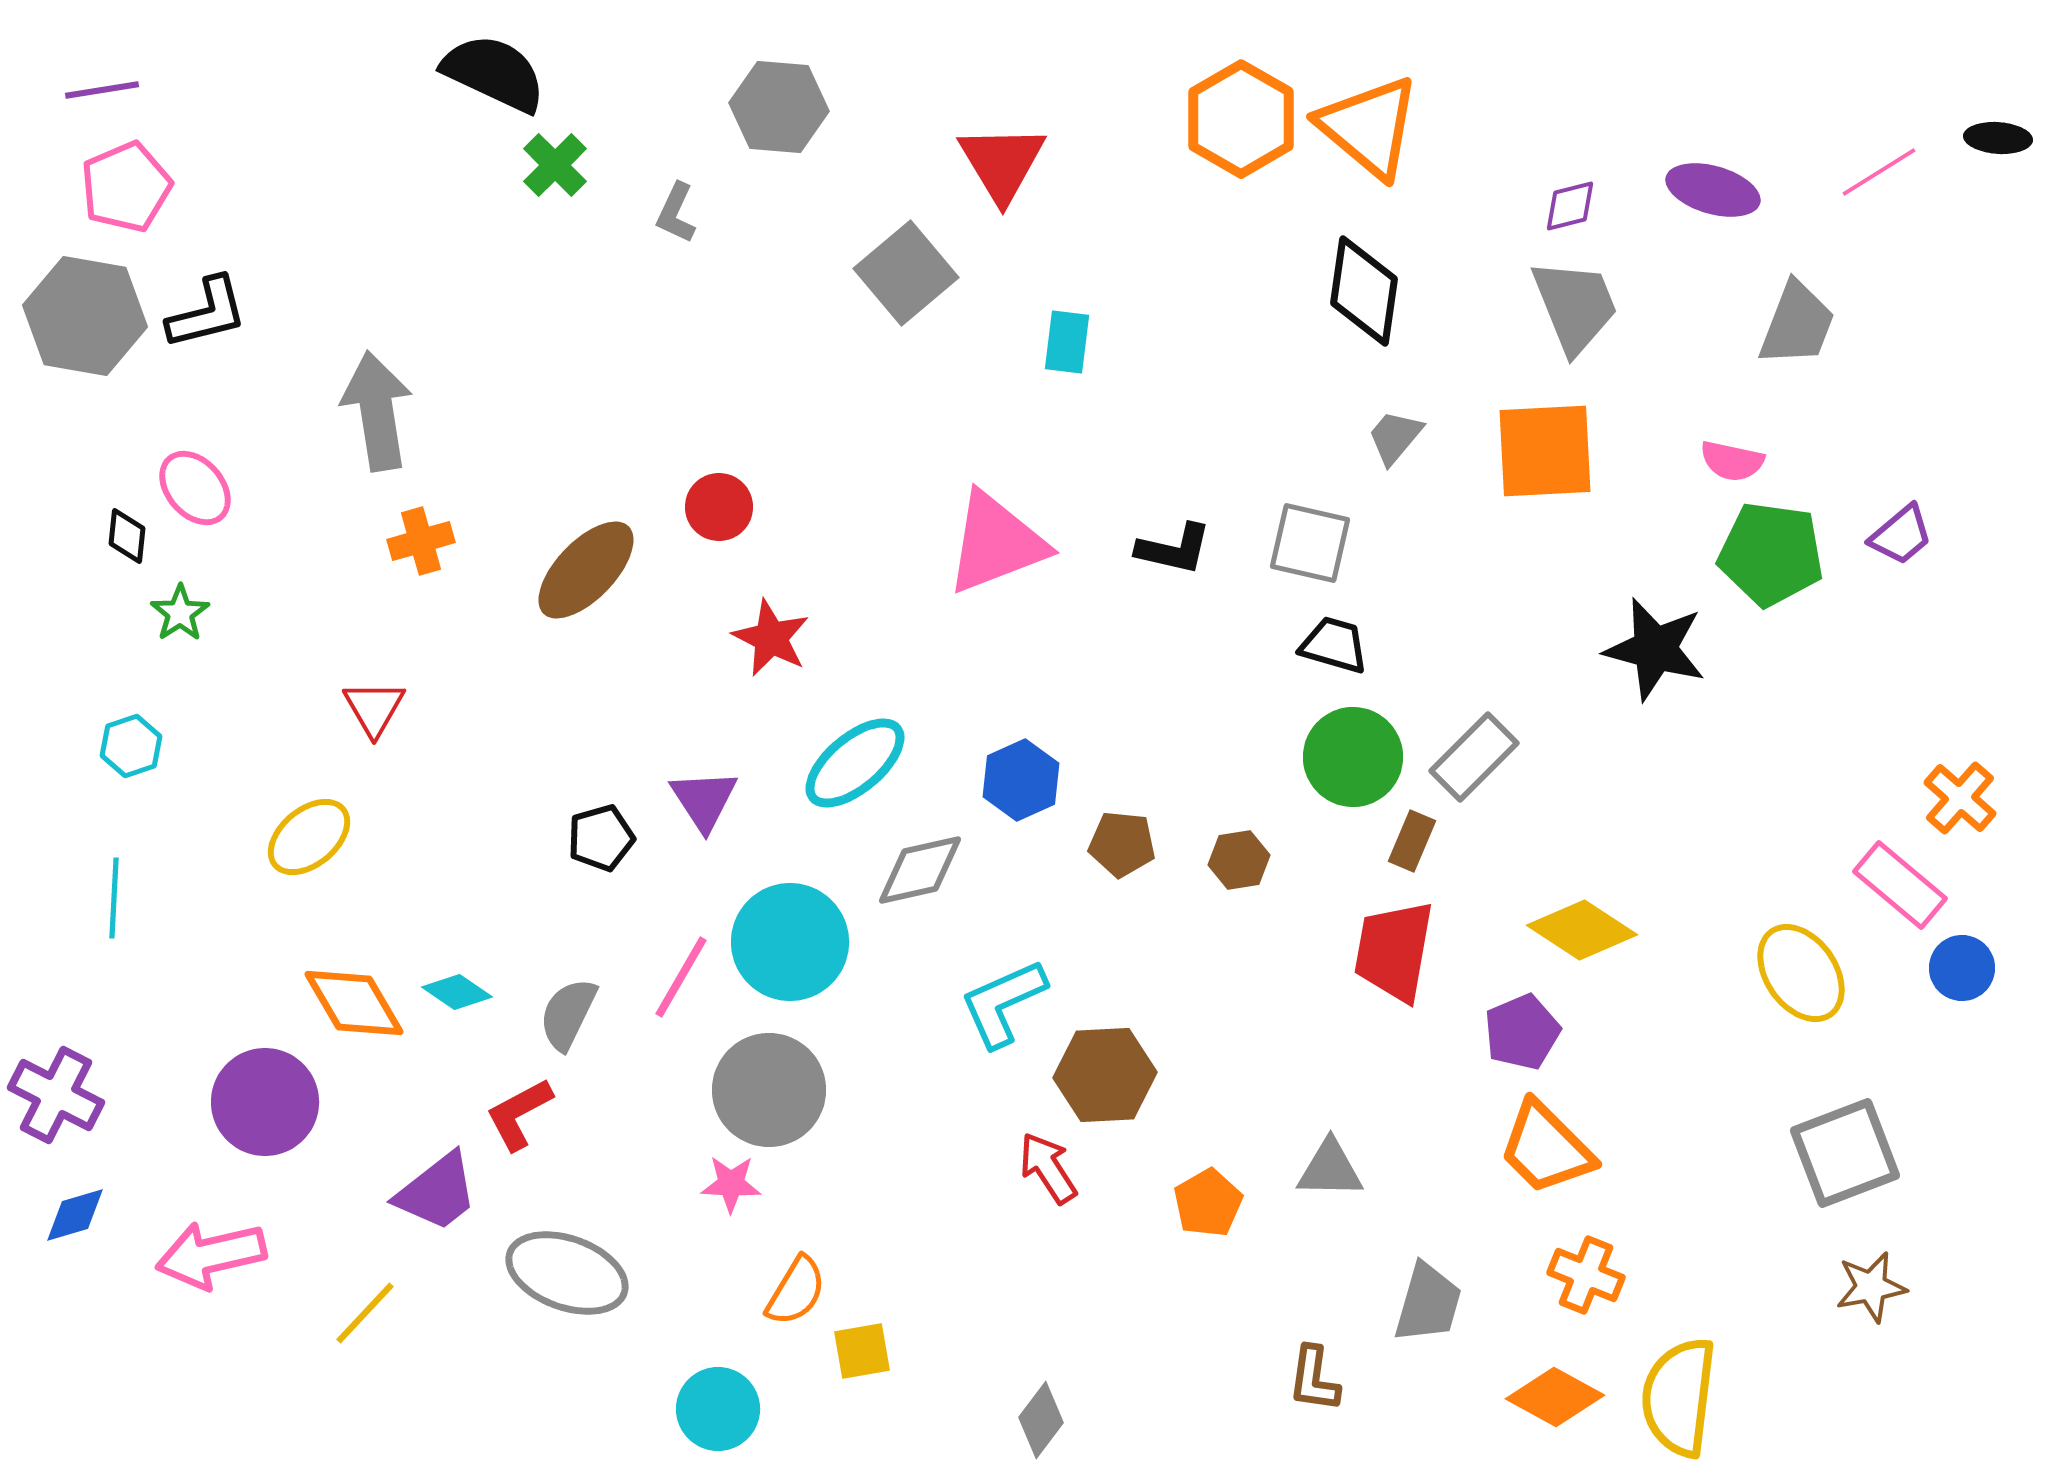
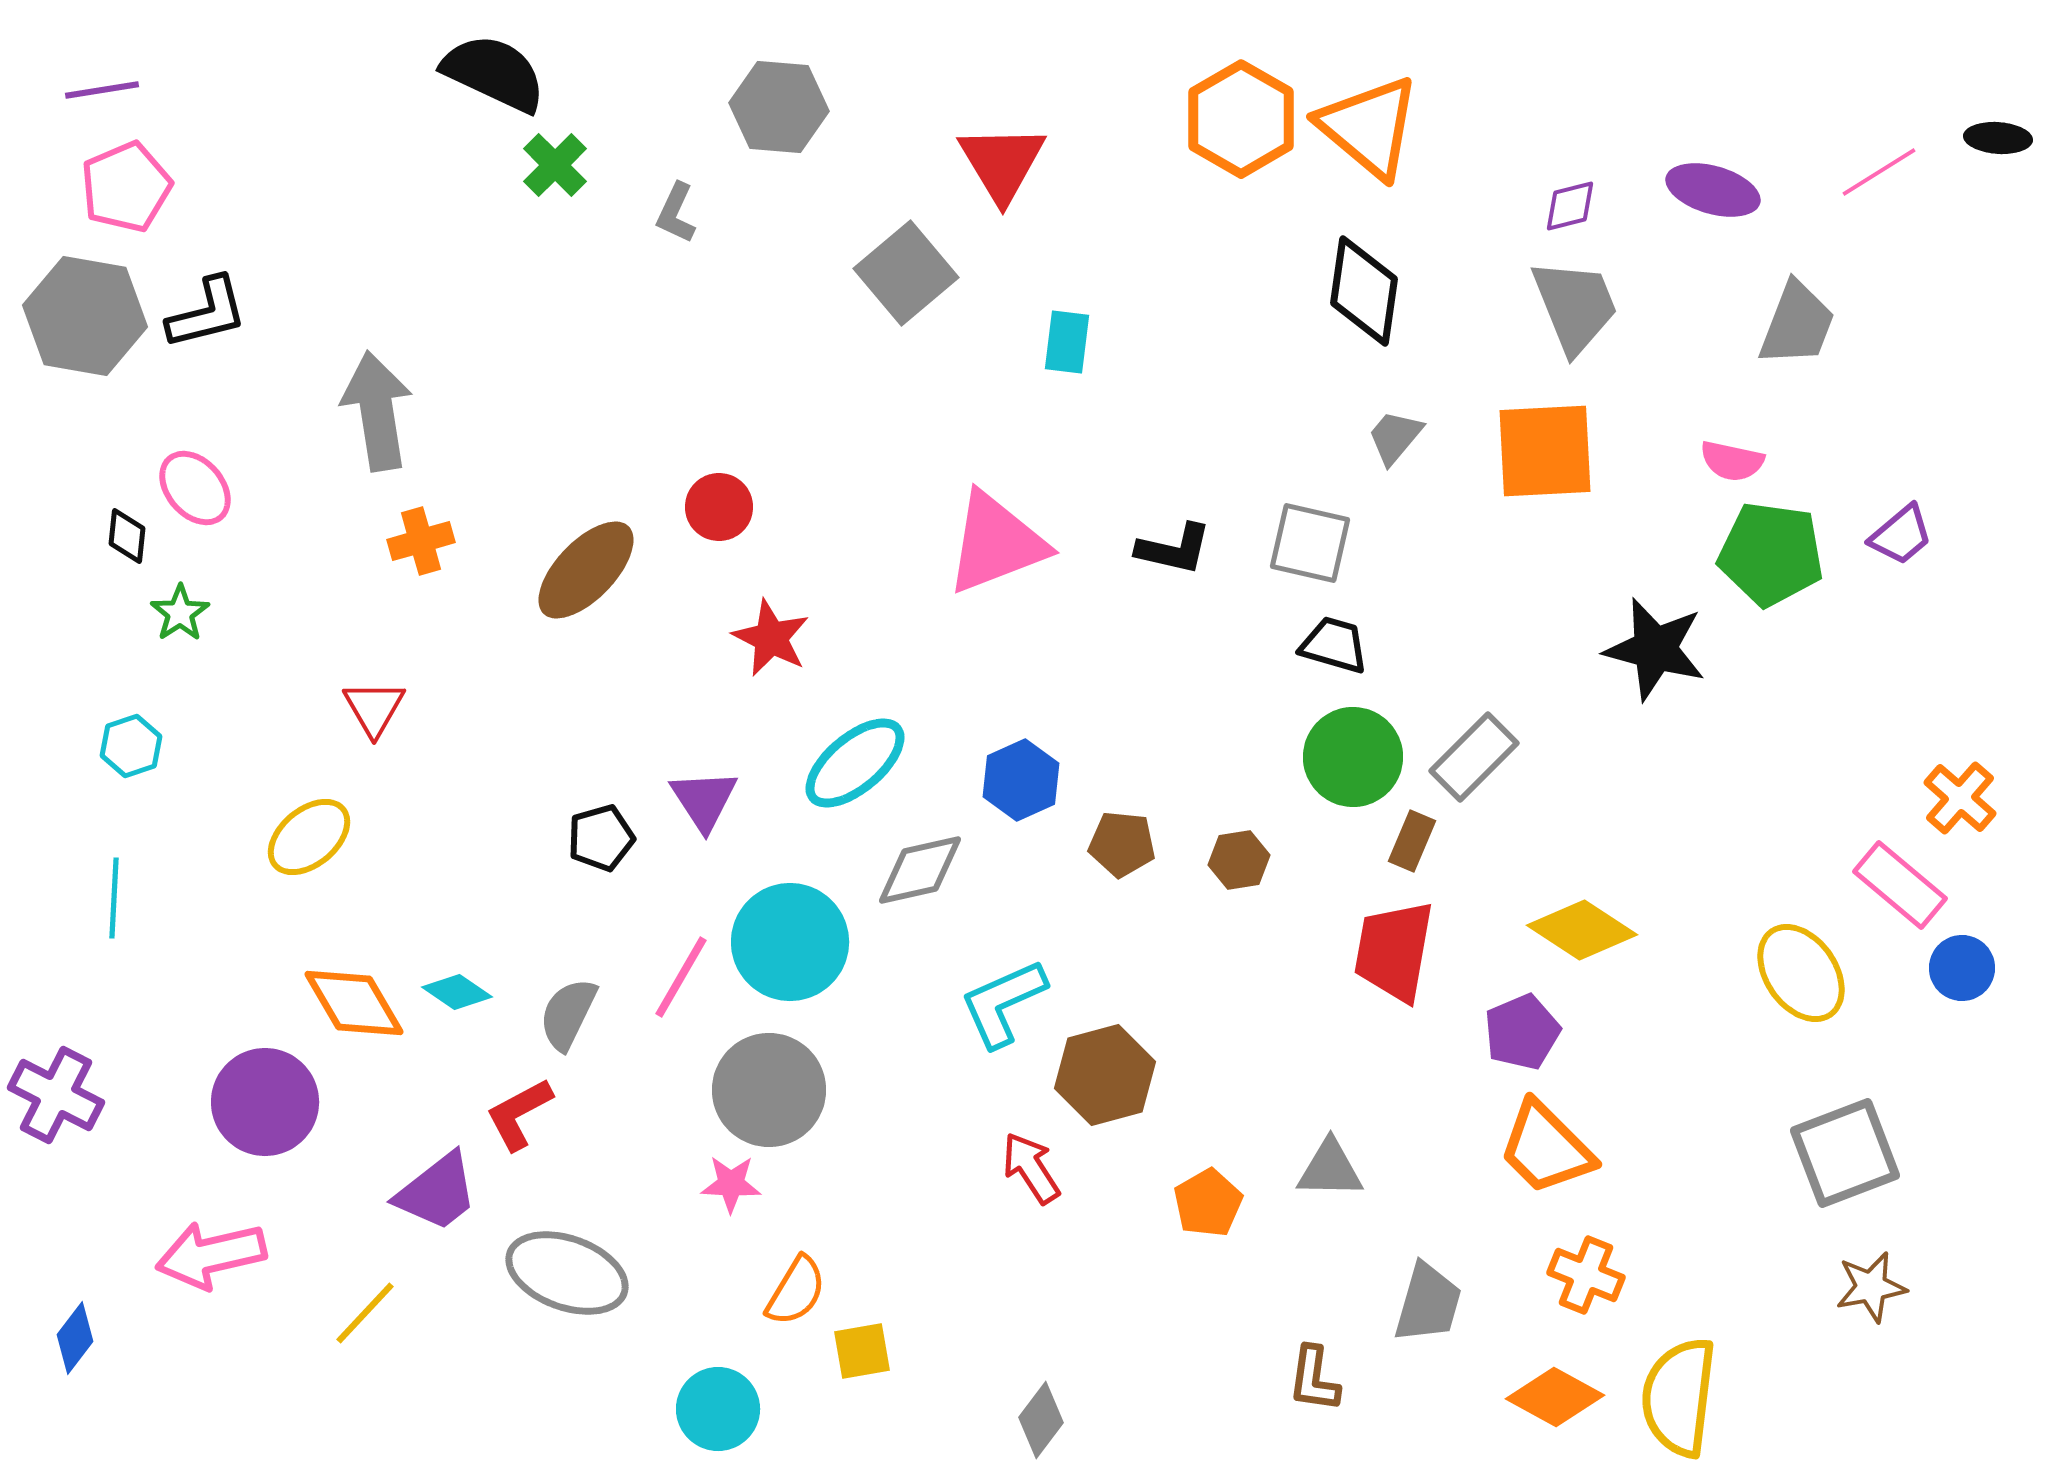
brown hexagon at (1105, 1075): rotated 12 degrees counterclockwise
red arrow at (1048, 1168): moved 17 px left
blue diamond at (75, 1215): moved 123 px down; rotated 36 degrees counterclockwise
